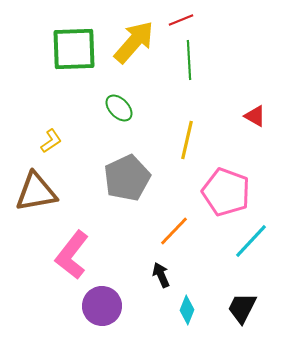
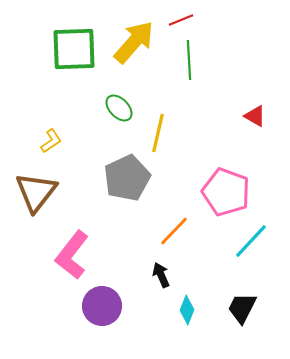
yellow line: moved 29 px left, 7 px up
brown triangle: rotated 42 degrees counterclockwise
